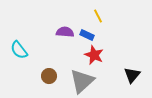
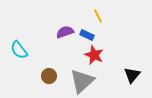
purple semicircle: rotated 24 degrees counterclockwise
